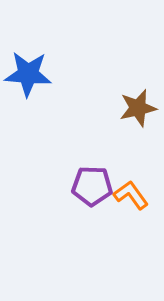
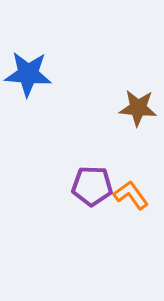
brown star: rotated 18 degrees clockwise
